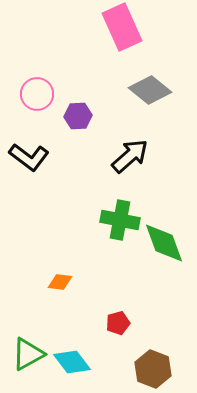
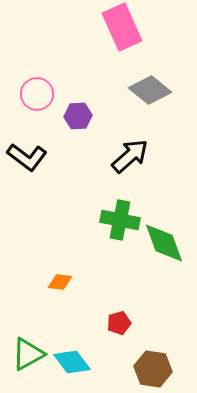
black L-shape: moved 2 px left
red pentagon: moved 1 px right
brown hexagon: rotated 12 degrees counterclockwise
